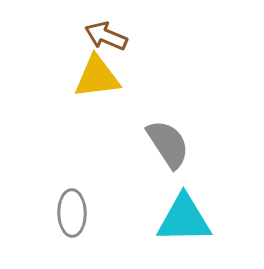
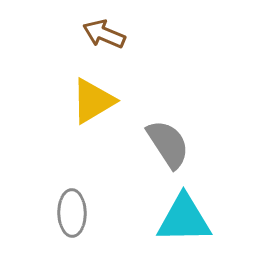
brown arrow: moved 2 px left, 2 px up
yellow triangle: moved 4 px left, 24 px down; rotated 24 degrees counterclockwise
